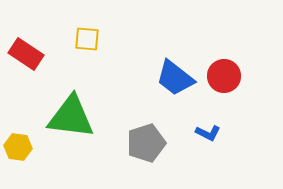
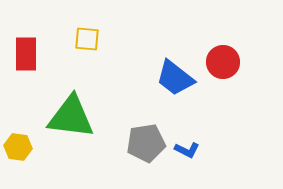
red rectangle: rotated 56 degrees clockwise
red circle: moved 1 px left, 14 px up
blue L-shape: moved 21 px left, 17 px down
gray pentagon: rotated 9 degrees clockwise
